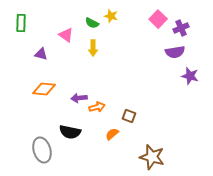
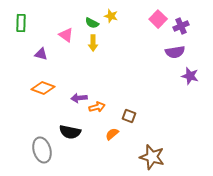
purple cross: moved 2 px up
yellow arrow: moved 5 px up
orange diamond: moved 1 px left, 1 px up; rotated 15 degrees clockwise
